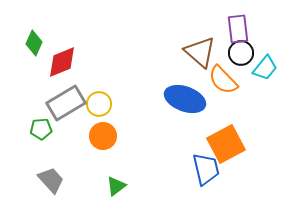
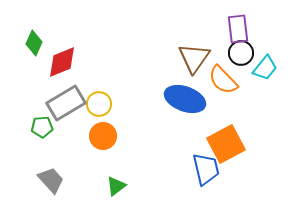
brown triangle: moved 6 px left, 6 px down; rotated 24 degrees clockwise
green pentagon: moved 1 px right, 2 px up
